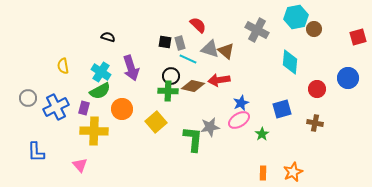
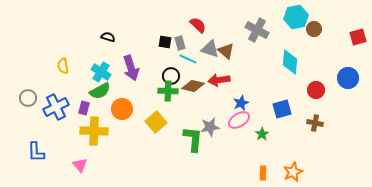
red circle: moved 1 px left, 1 px down
